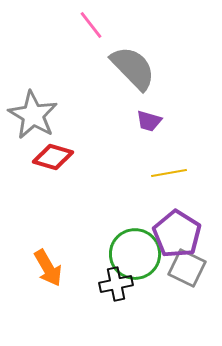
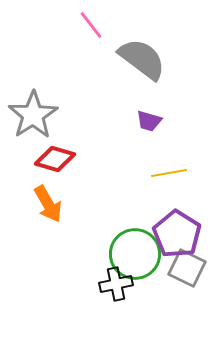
gray semicircle: moved 9 px right, 9 px up; rotated 9 degrees counterclockwise
gray star: rotated 9 degrees clockwise
red diamond: moved 2 px right, 2 px down
orange arrow: moved 64 px up
